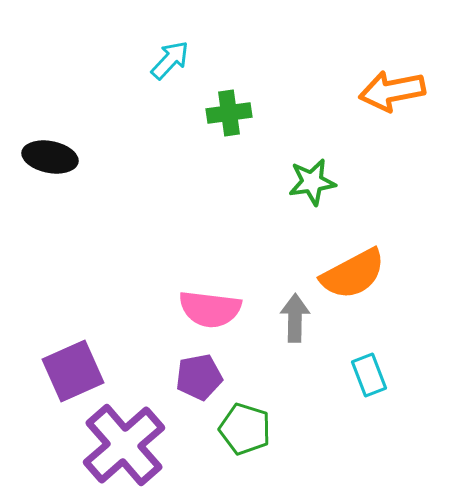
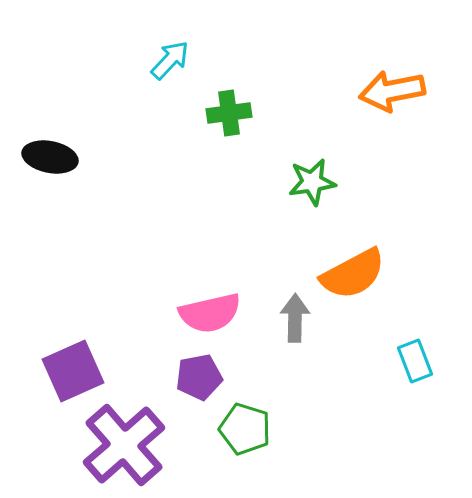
pink semicircle: moved 4 px down; rotated 20 degrees counterclockwise
cyan rectangle: moved 46 px right, 14 px up
